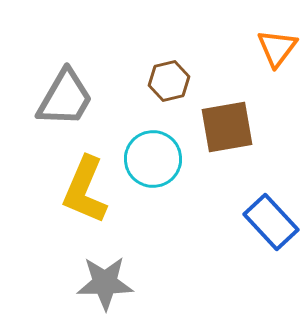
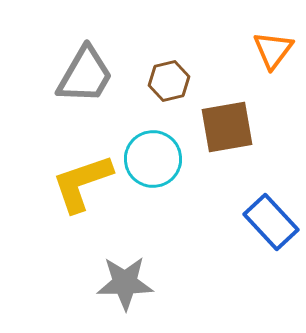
orange triangle: moved 4 px left, 2 px down
gray trapezoid: moved 20 px right, 23 px up
yellow L-shape: moved 3 px left, 7 px up; rotated 48 degrees clockwise
gray star: moved 20 px right
